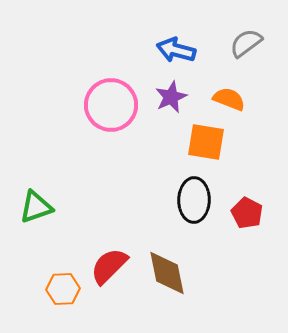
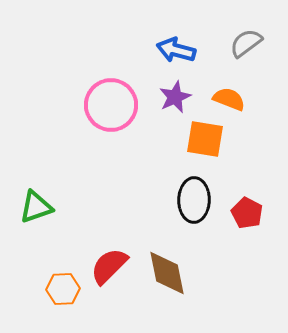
purple star: moved 4 px right
orange square: moved 1 px left, 3 px up
